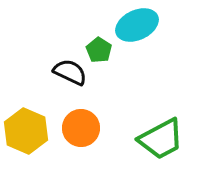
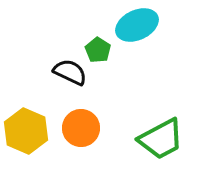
green pentagon: moved 1 px left
